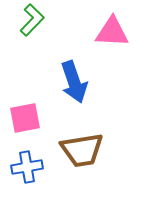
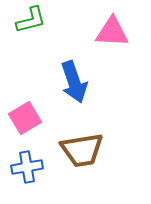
green L-shape: moved 1 px left; rotated 32 degrees clockwise
pink square: rotated 20 degrees counterclockwise
